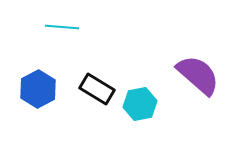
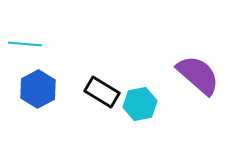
cyan line: moved 37 px left, 17 px down
black rectangle: moved 5 px right, 3 px down
